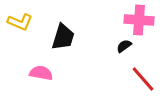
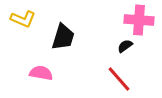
yellow L-shape: moved 3 px right, 3 px up
black semicircle: moved 1 px right
red line: moved 24 px left
